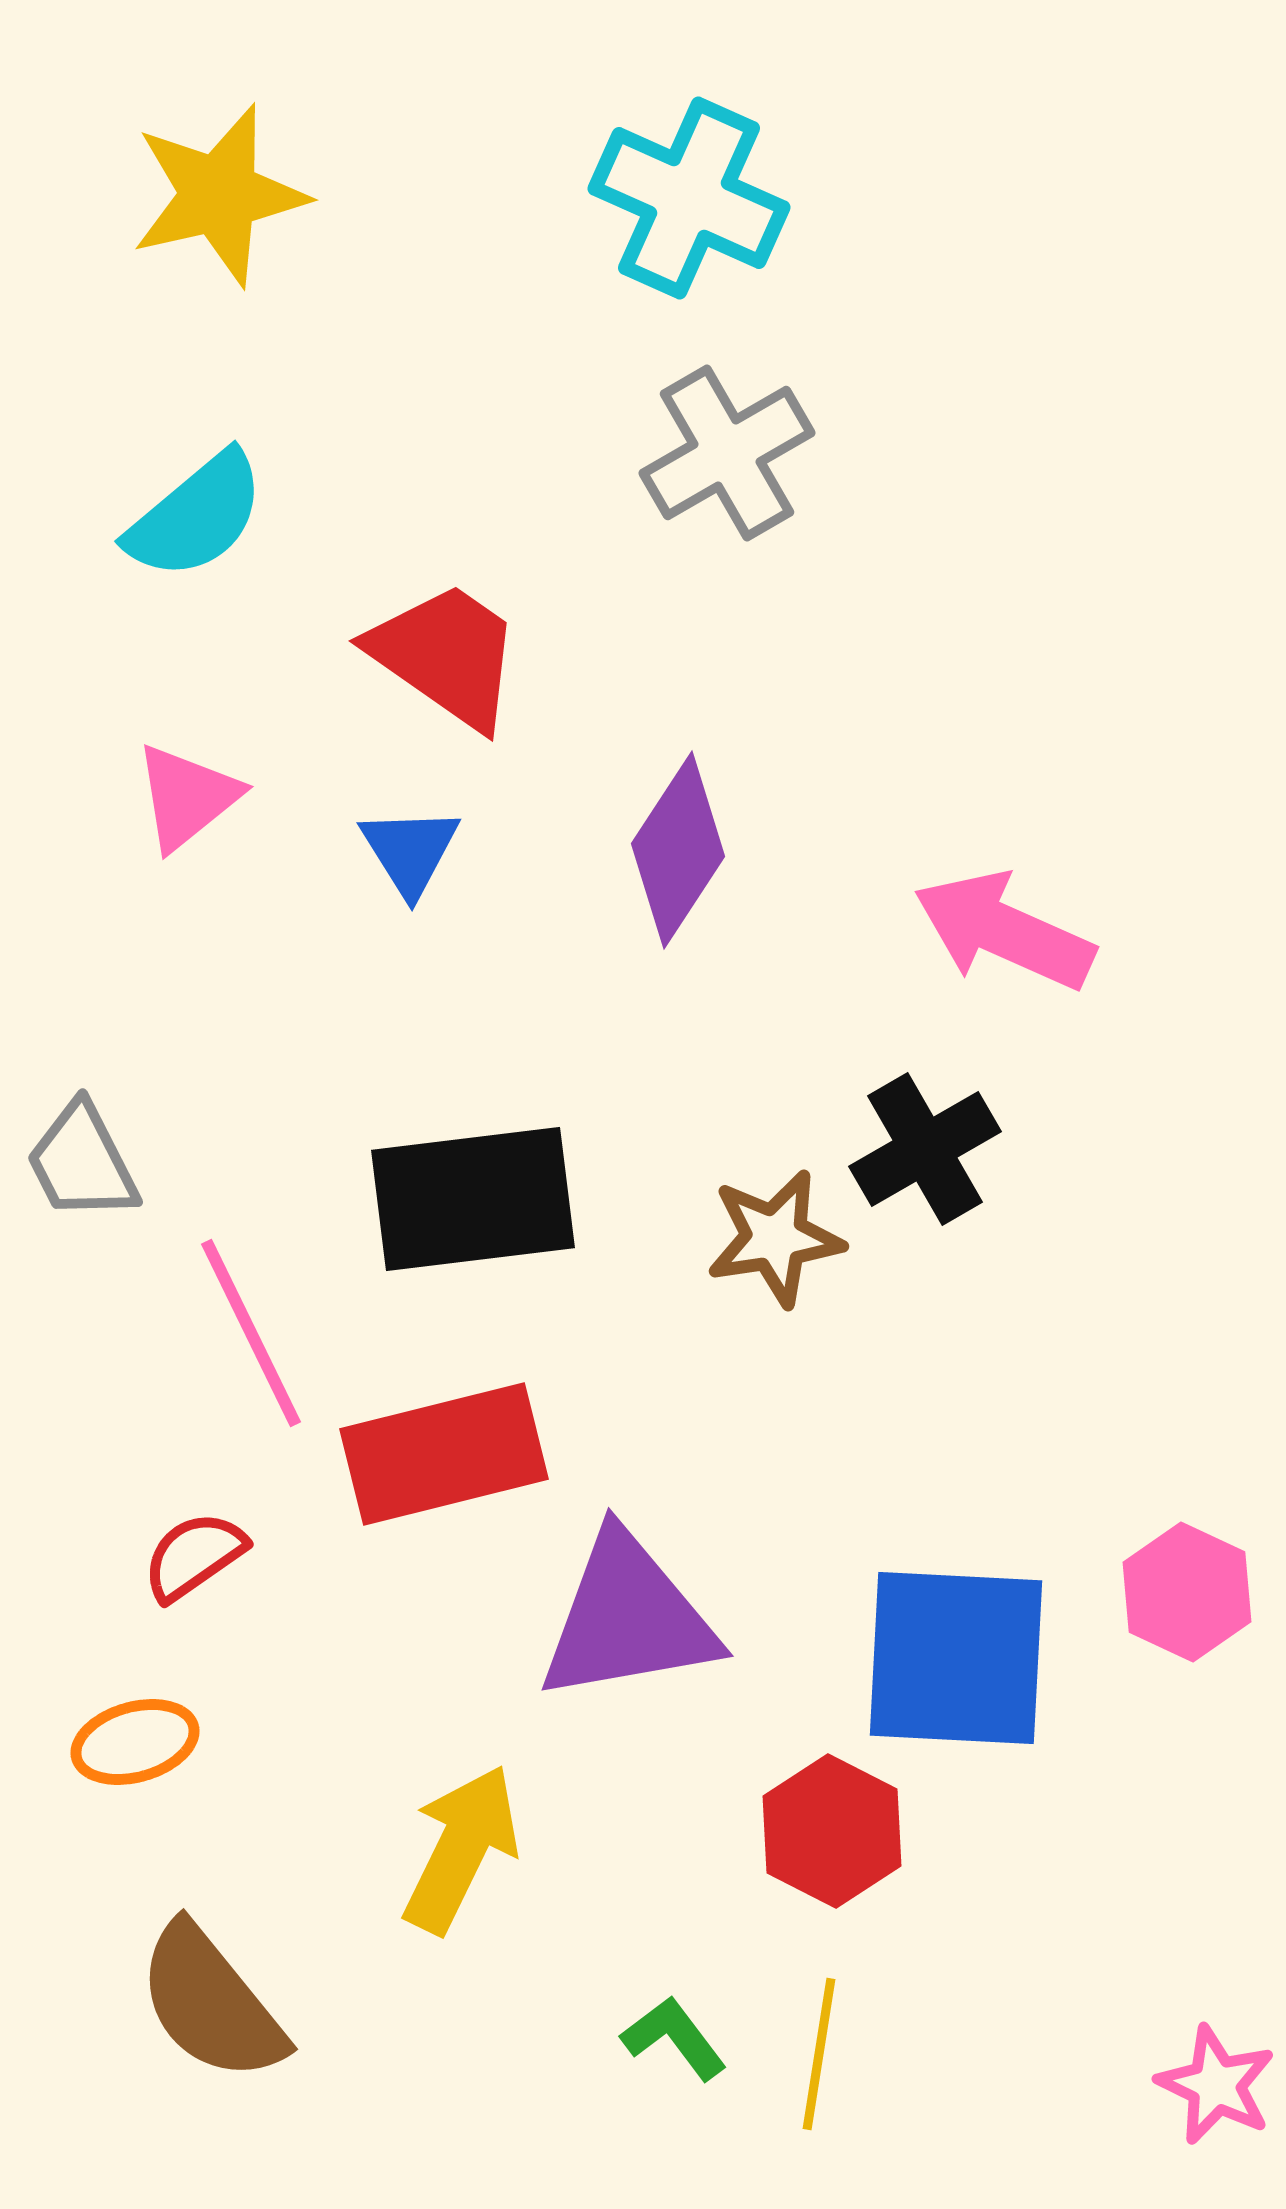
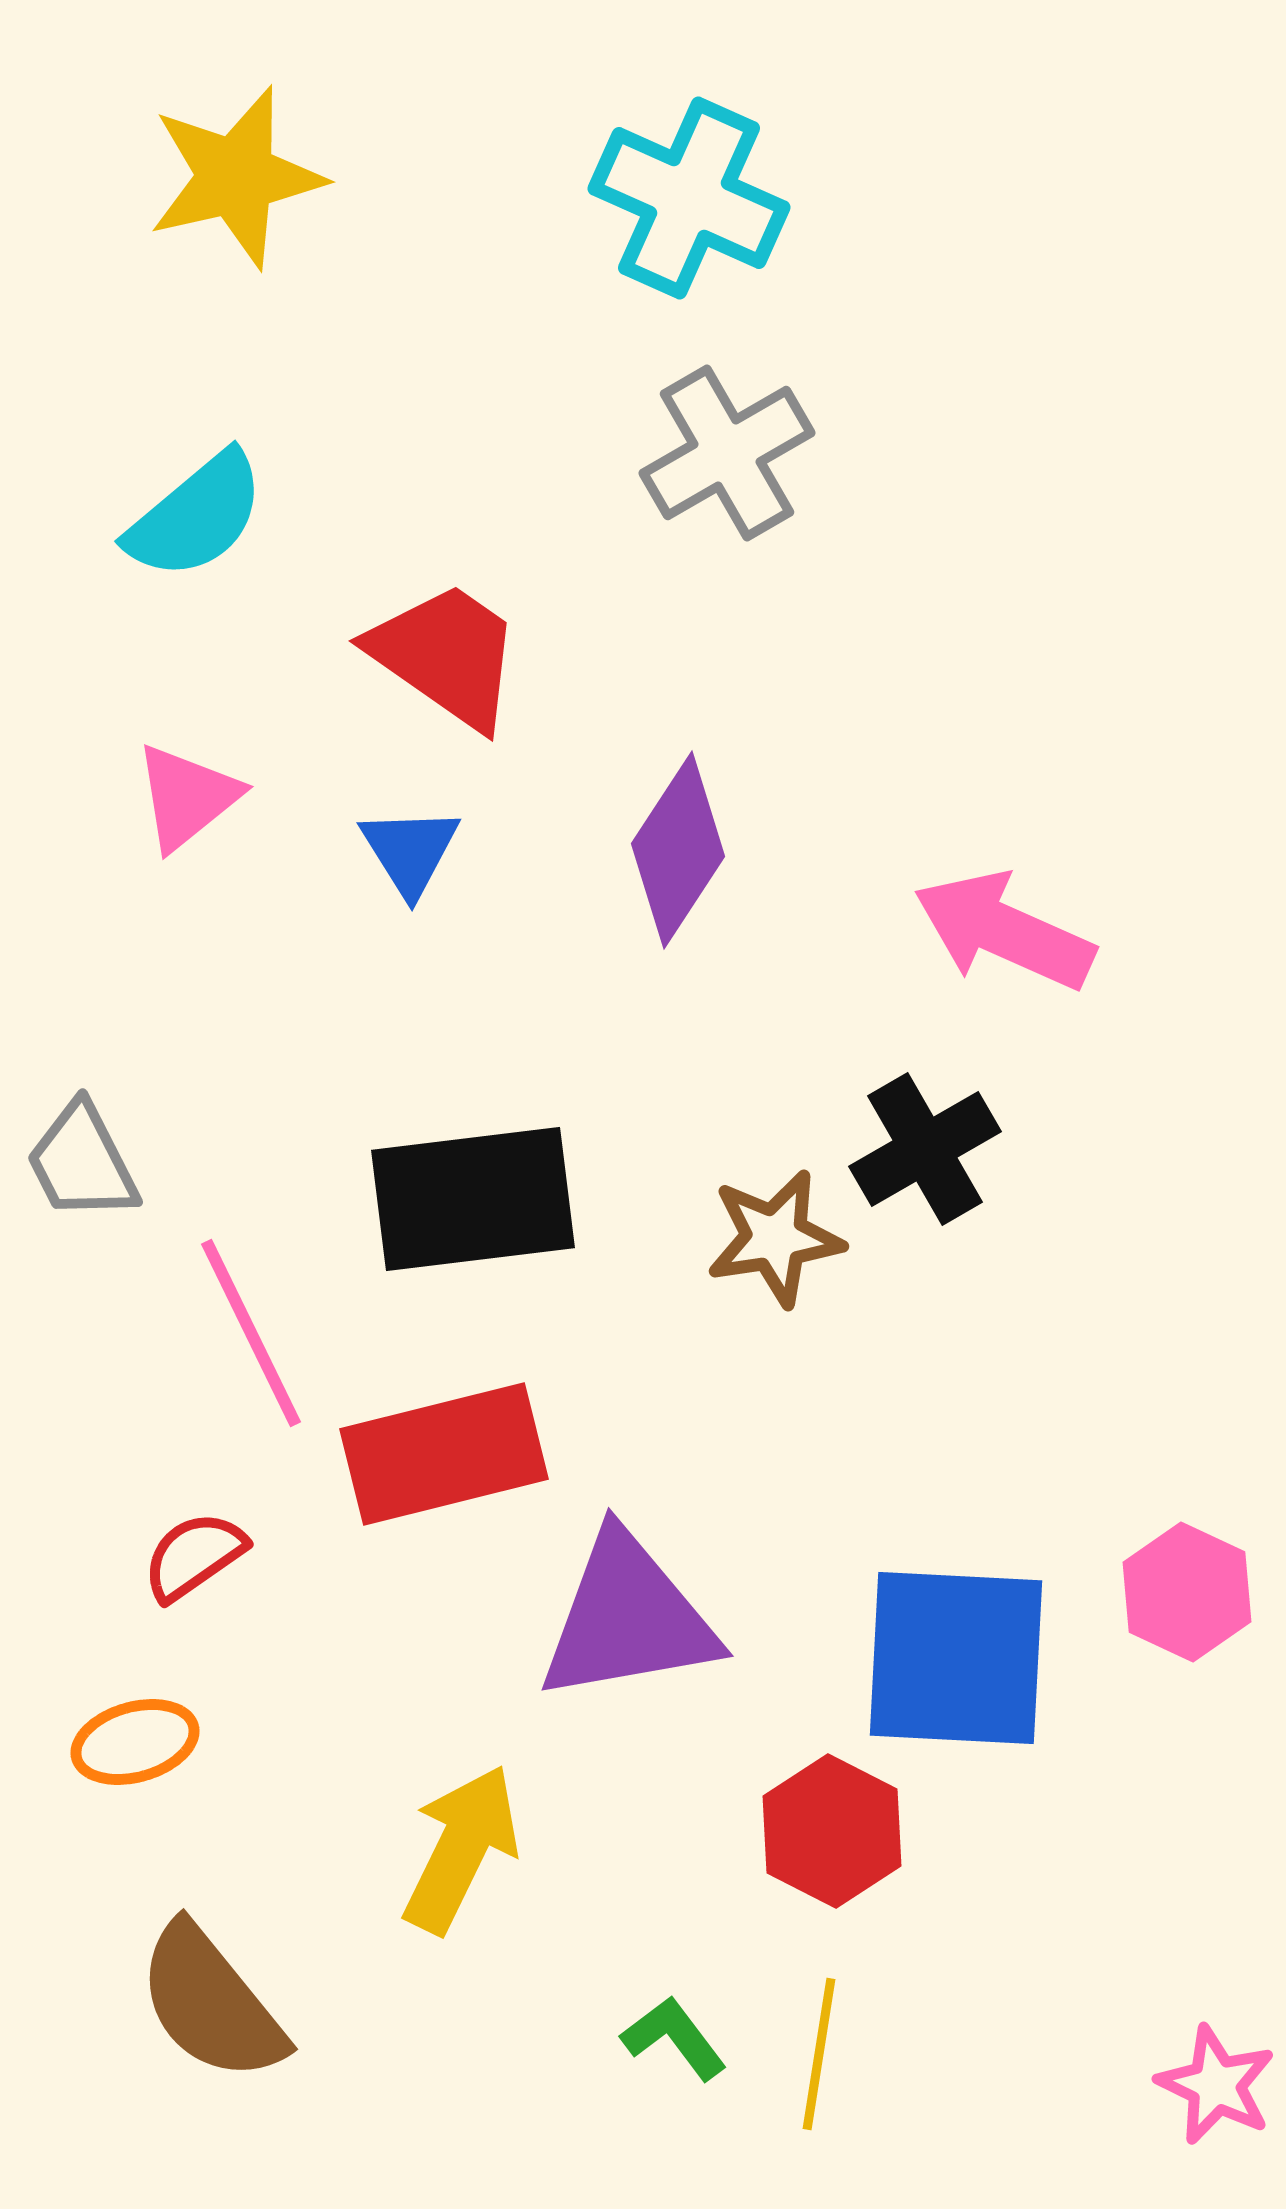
yellow star: moved 17 px right, 18 px up
